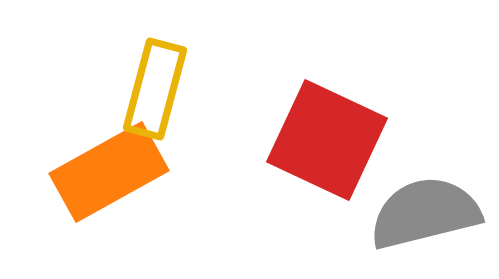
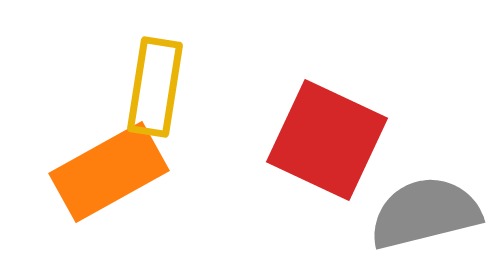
yellow rectangle: moved 2 px up; rotated 6 degrees counterclockwise
